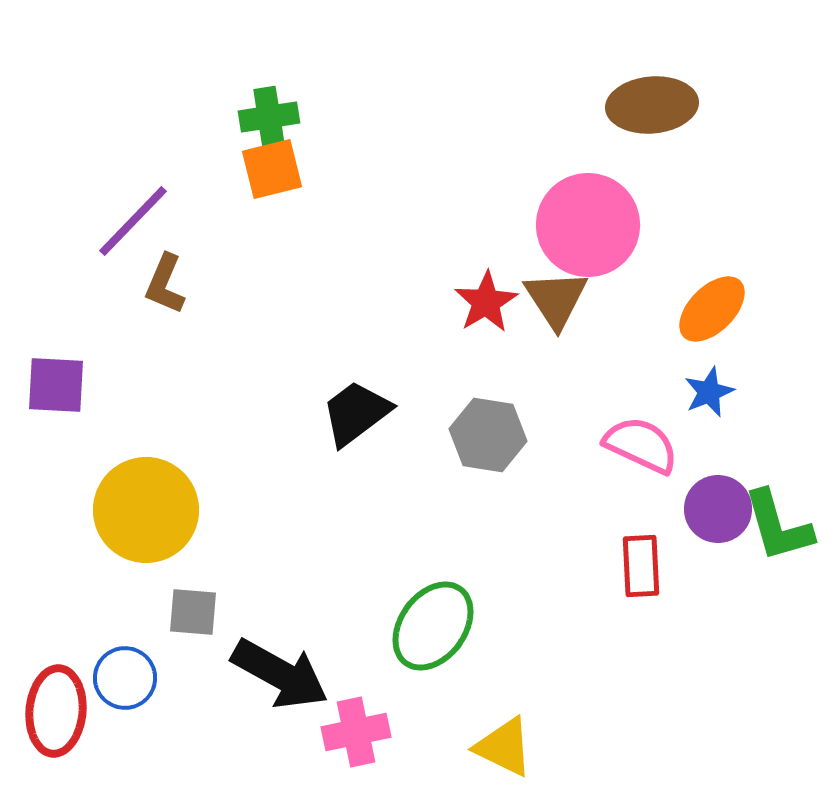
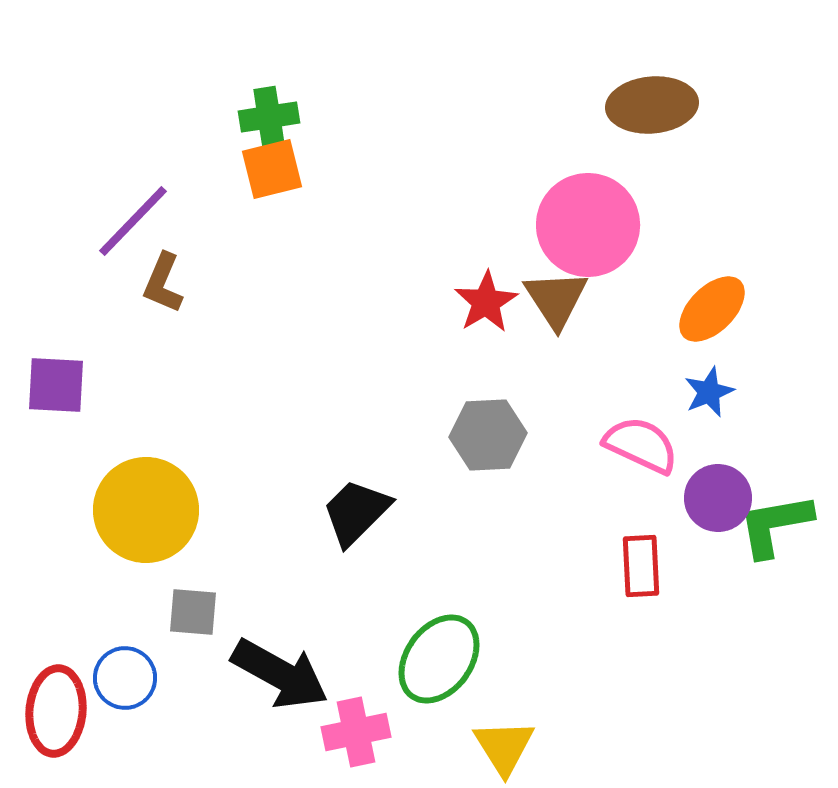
brown L-shape: moved 2 px left, 1 px up
black trapezoid: moved 99 px down; rotated 8 degrees counterclockwise
gray hexagon: rotated 12 degrees counterclockwise
purple circle: moved 11 px up
green L-shape: moved 3 px left, 1 px up; rotated 96 degrees clockwise
green ellipse: moved 6 px right, 33 px down
yellow triangle: rotated 32 degrees clockwise
